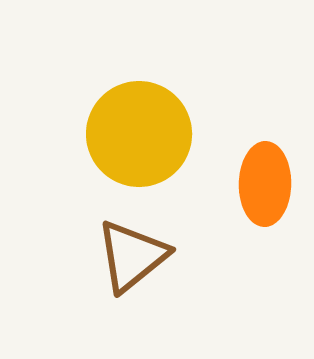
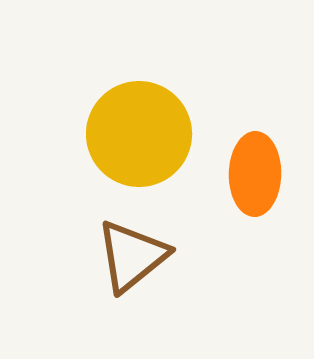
orange ellipse: moved 10 px left, 10 px up
